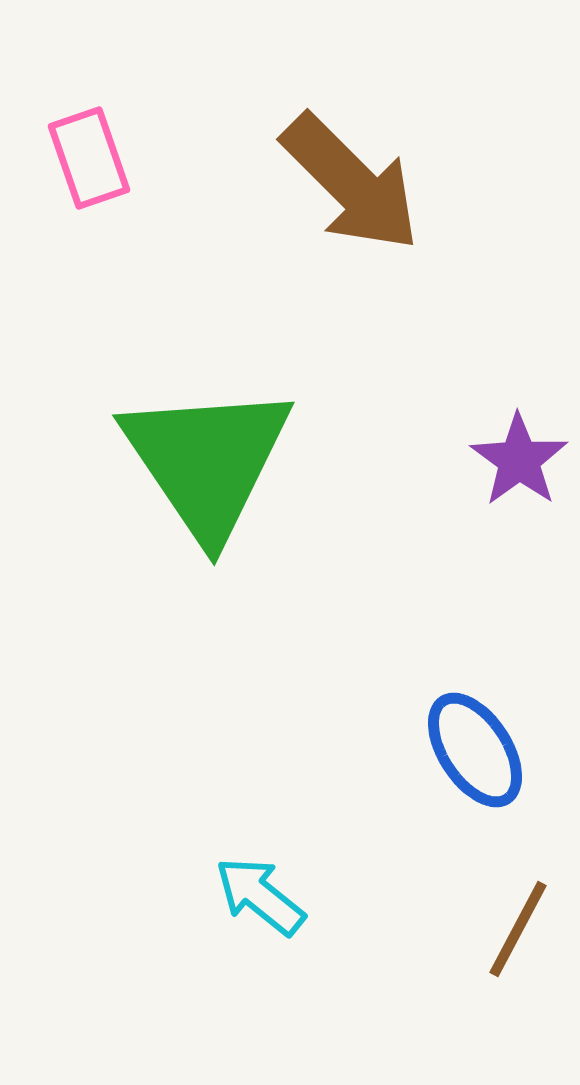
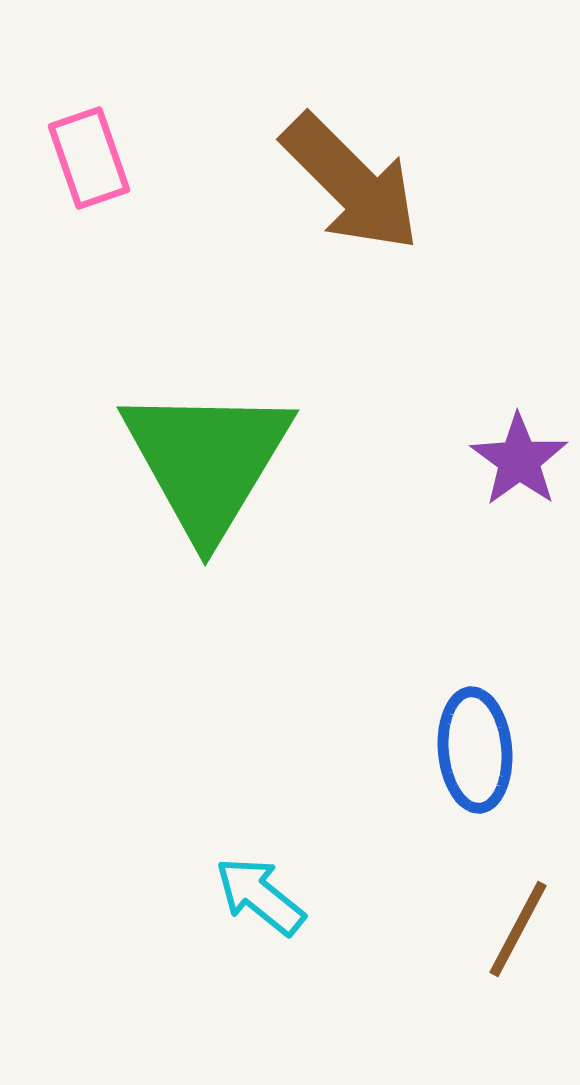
green triangle: rotated 5 degrees clockwise
blue ellipse: rotated 28 degrees clockwise
